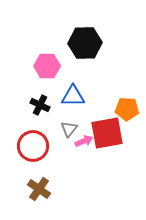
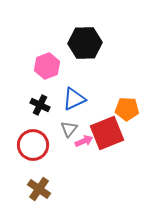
pink hexagon: rotated 20 degrees counterclockwise
blue triangle: moved 1 px right, 3 px down; rotated 25 degrees counterclockwise
red square: rotated 12 degrees counterclockwise
red circle: moved 1 px up
